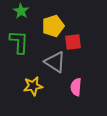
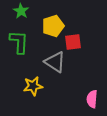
pink semicircle: moved 16 px right, 12 px down
